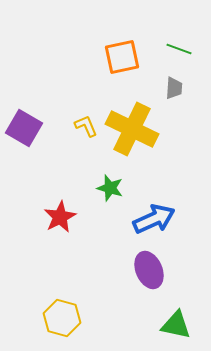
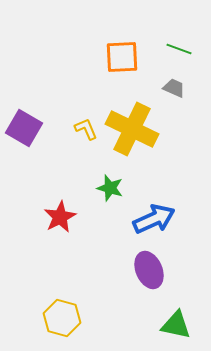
orange square: rotated 9 degrees clockwise
gray trapezoid: rotated 70 degrees counterclockwise
yellow L-shape: moved 3 px down
